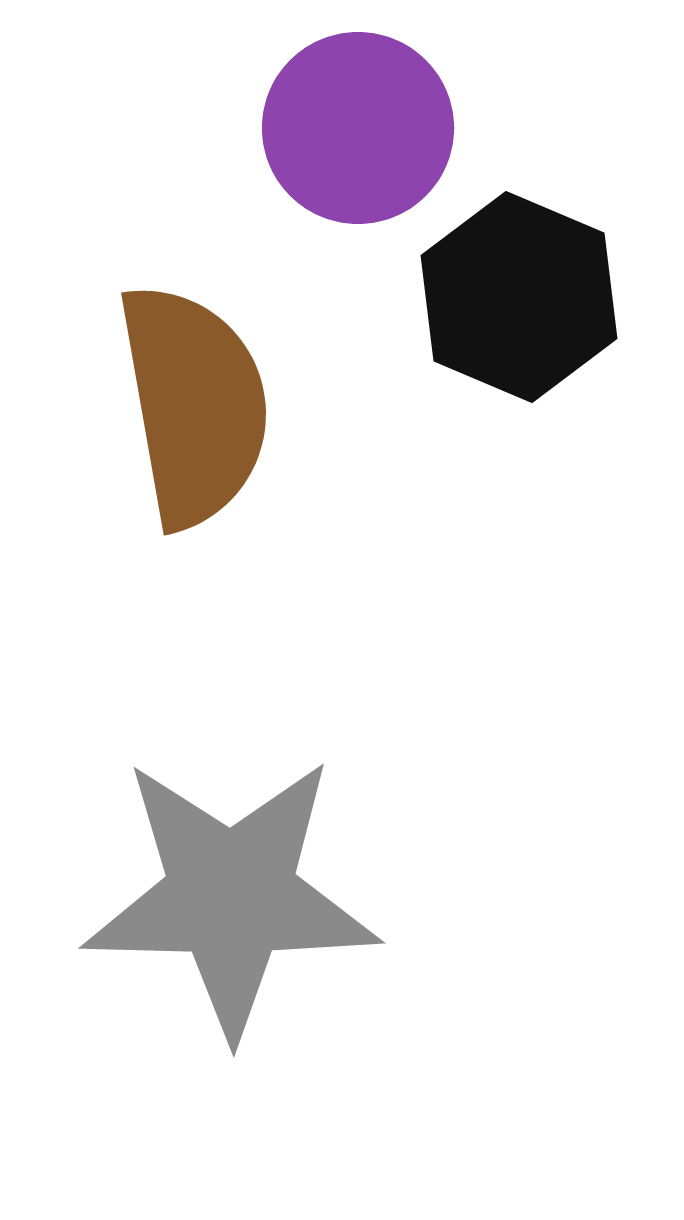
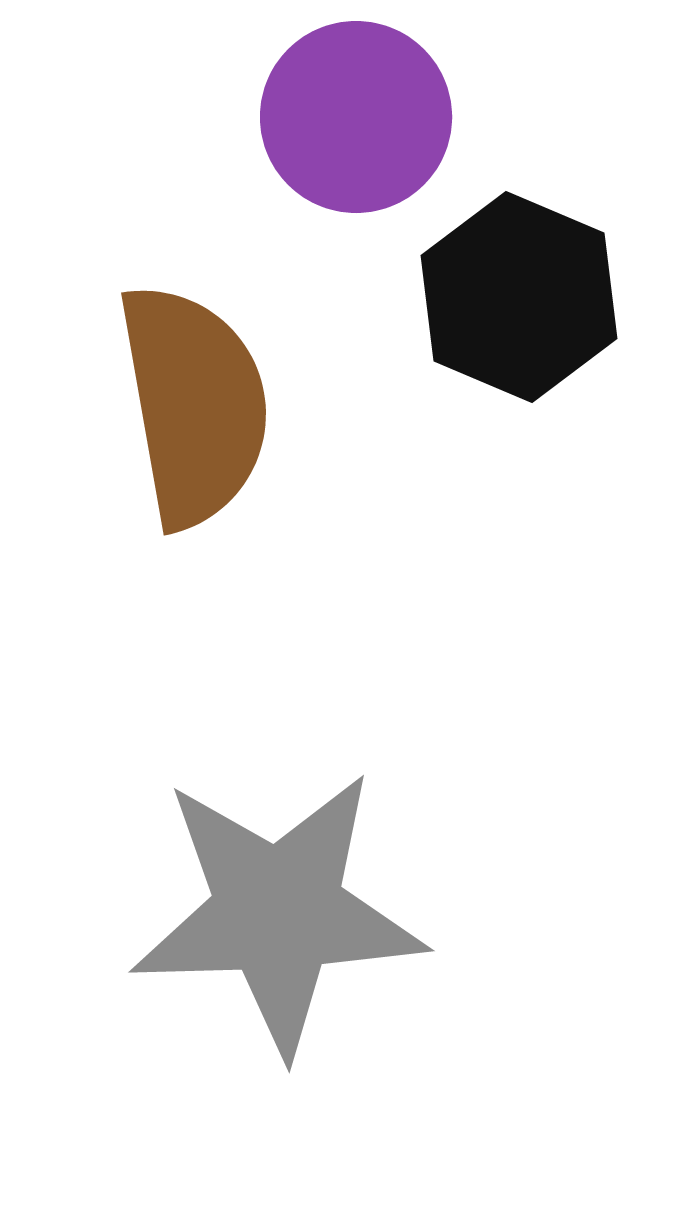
purple circle: moved 2 px left, 11 px up
gray star: moved 47 px right, 16 px down; rotated 3 degrees counterclockwise
